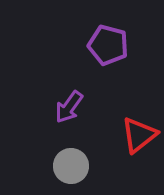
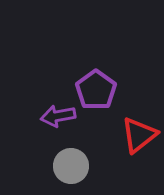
purple pentagon: moved 12 px left, 45 px down; rotated 21 degrees clockwise
purple arrow: moved 11 px left, 9 px down; rotated 44 degrees clockwise
